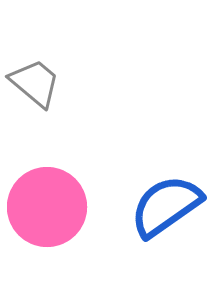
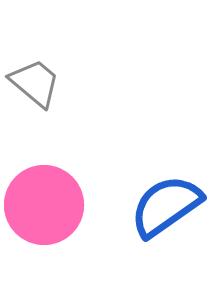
pink circle: moved 3 px left, 2 px up
